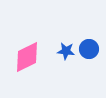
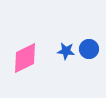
pink diamond: moved 2 px left, 1 px down
